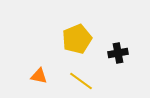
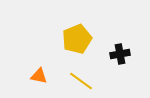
black cross: moved 2 px right, 1 px down
